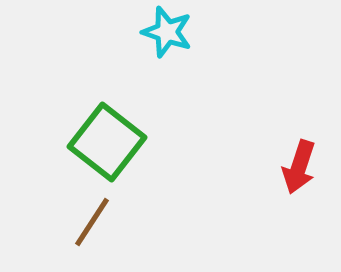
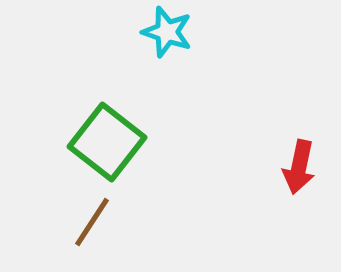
red arrow: rotated 6 degrees counterclockwise
